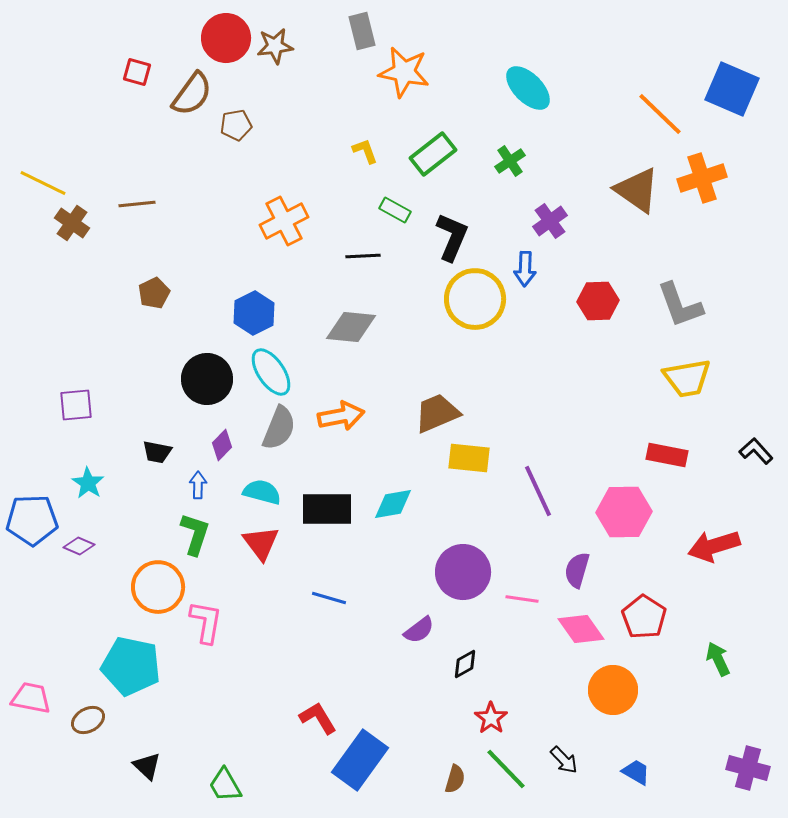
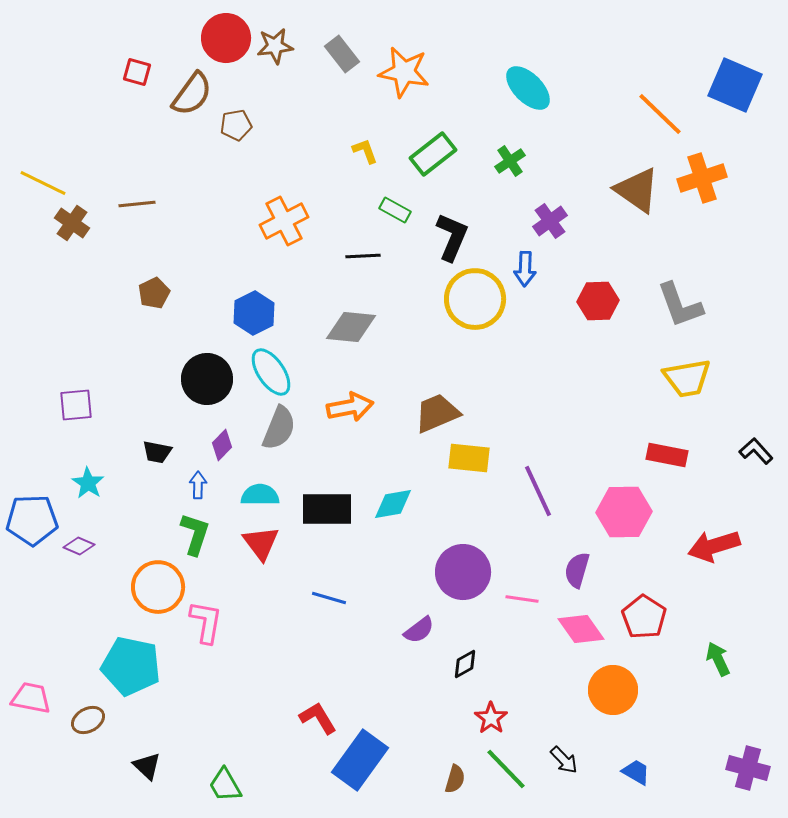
gray rectangle at (362, 31): moved 20 px left, 23 px down; rotated 24 degrees counterclockwise
blue square at (732, 89): moved 3 px right, 4 px up
orange arrow at (341, 416): moved 9 px right, 9 px up
cyan semicircle at (262, 492): moved 2 px left, 3 px down; rotated 15 degrees counterclockwise
